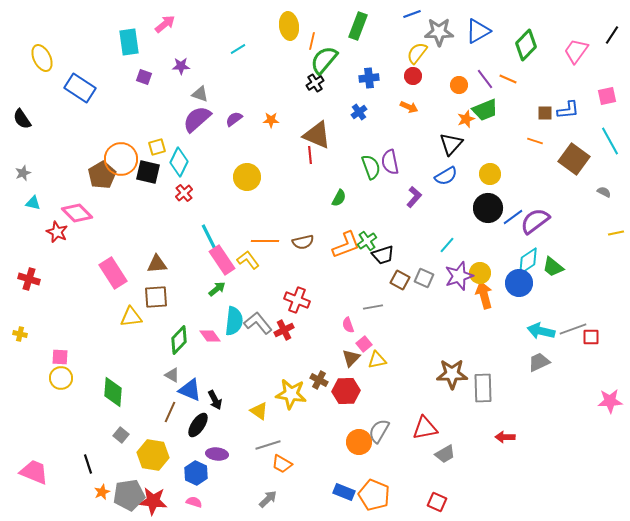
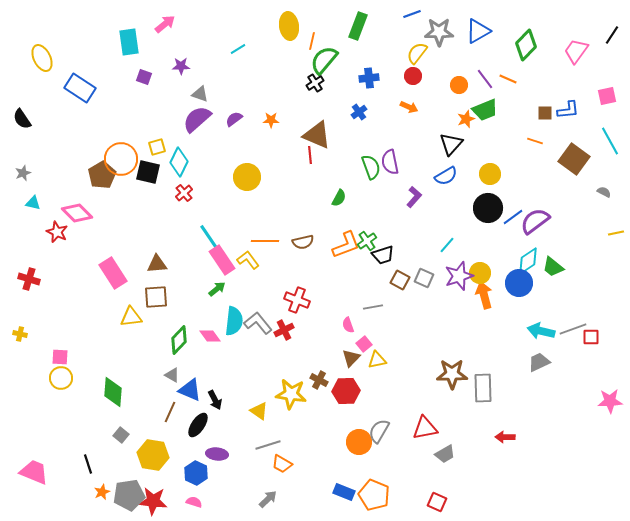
cyan line at (209, 237): rotated 8 degrees counterclockwise
